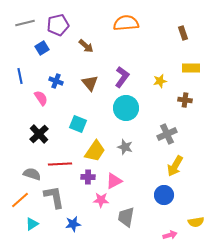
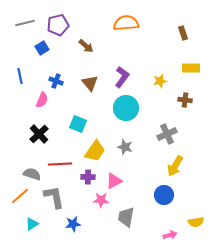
pink semicircle: moved 1 px right, 2 px down; rotated 56 degrees clockwise
orange line: moved 4 px up
